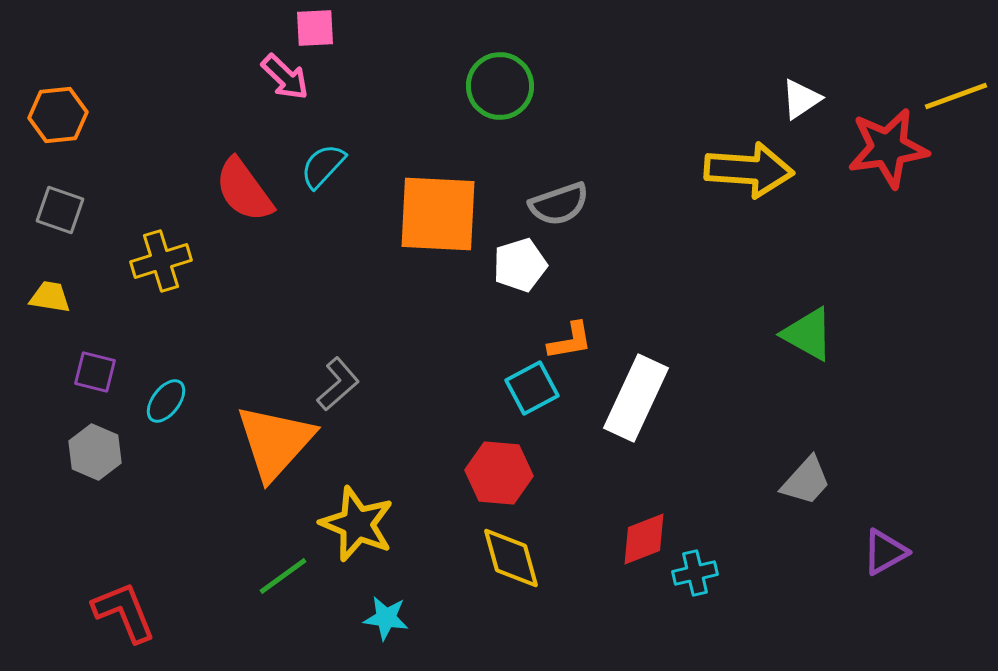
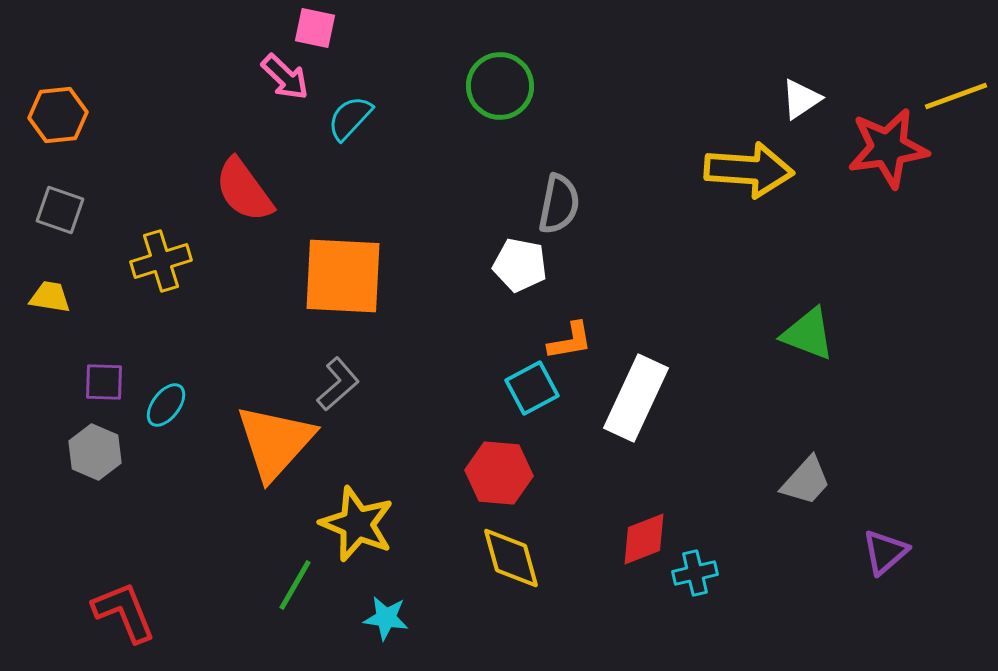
pink square: rotated 15 degrees clockwise
cyan semicircle: moved 27 px right, 48 px up
gray semicircle: rotated 60 degrees counterclockwise
orange square: moved 95 px left, 62 px down
white pentagon: rotated 28 degrees clockwise
green triangle: rotated 8 degrees counterclockwise
purple square: moved 9 px right, 10 px down; rotated 12 degrees counterclockwise
cyan ellipse: moved 4 px down
purple triangle: rotated 12 degrees counterclockwise
green line: moved 12 px right, 9 px down; rotated 24 degrees counterclockwise
